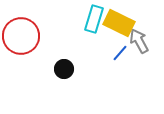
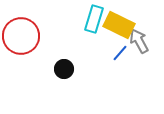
yellow rectangle: moved 2 px down
